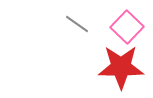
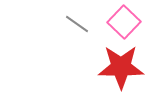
pink square: moved 3 px left, 5 px up
